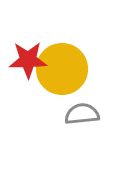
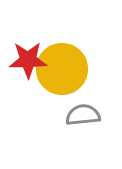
gray semicircle: moved 1 px right, 1 px down
